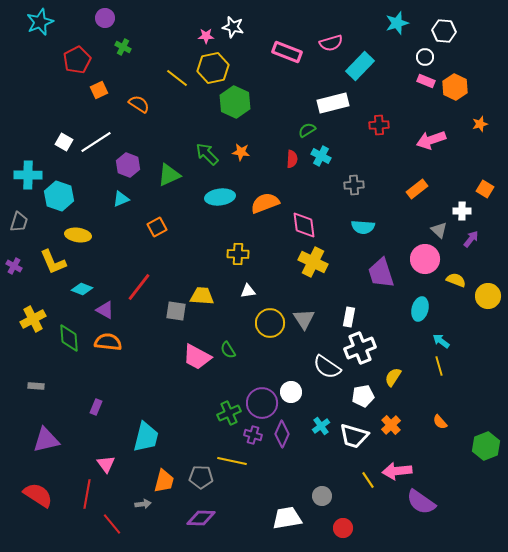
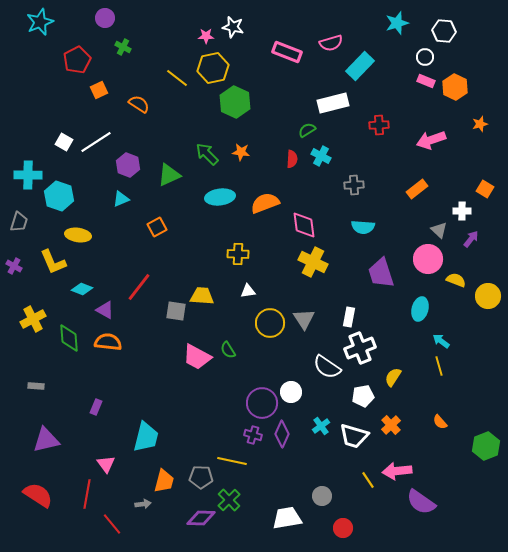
pink circle at (425, 259): moved 3 px right
green cross at (229, 413): moved 87 px down; rotated 20 degrees counterclockwise
